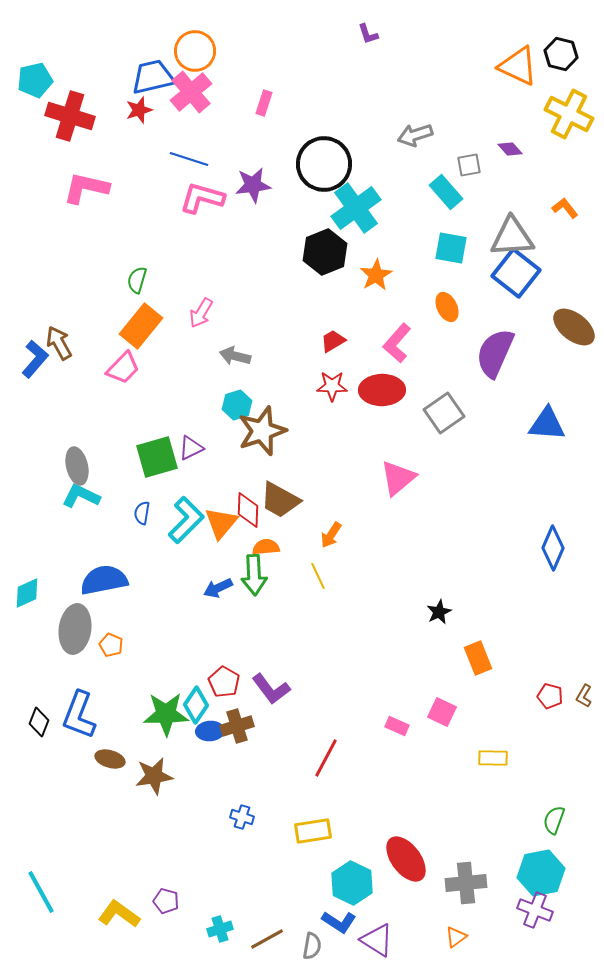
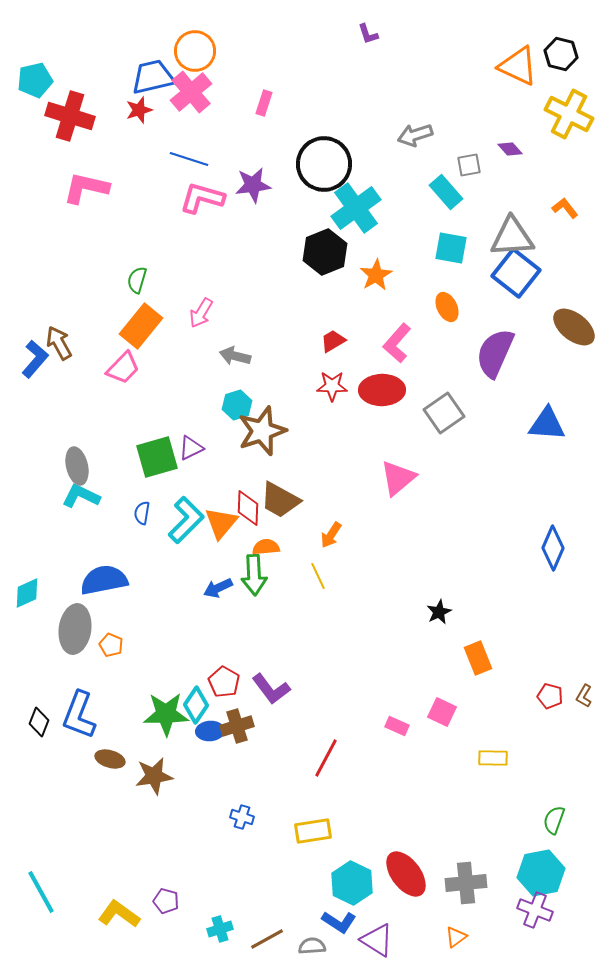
red diamond at (248, 510): moved 2 px up
red ellipse at (406, 859): moved 15 px down
gray semicircle at (312, 946): rotated 104 degrees counterclockwise
